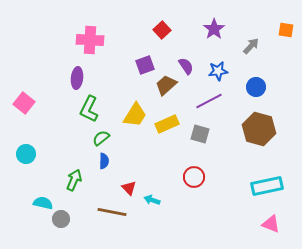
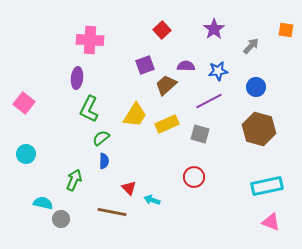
purple semicircle: rotated 54 degrees counterclockwise
pink triangle: moved 2 px up
